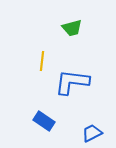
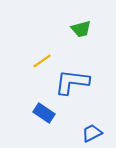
green trapezoid: moved 9 px right, 1 px down
yellow line: rotated 48 degrees clockwise
blue rectangle: moved 8 px up
